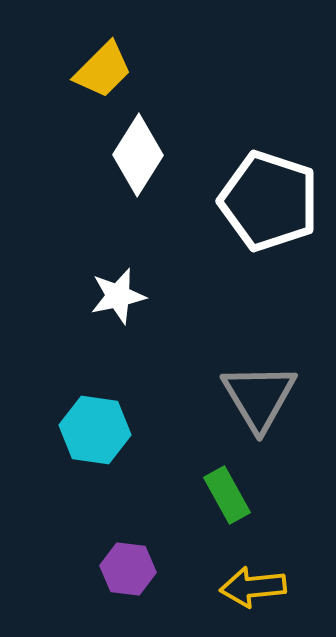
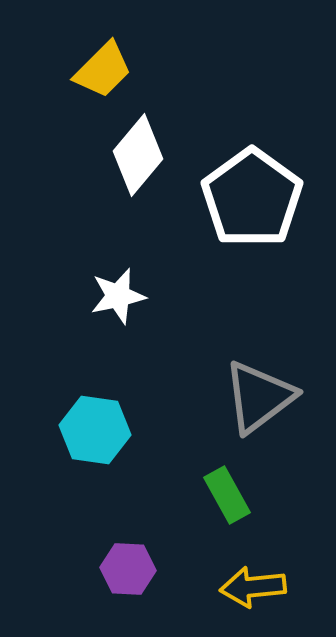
white diamond: rotated 8 degrees clockwise
white pentagon: moved 17 px left, 3 px up; rotated 18 degrees clockwise
gray triangle: rotated 24 degrees clockwise
purple hexagon: rotated 4 degrees counterclockwise
